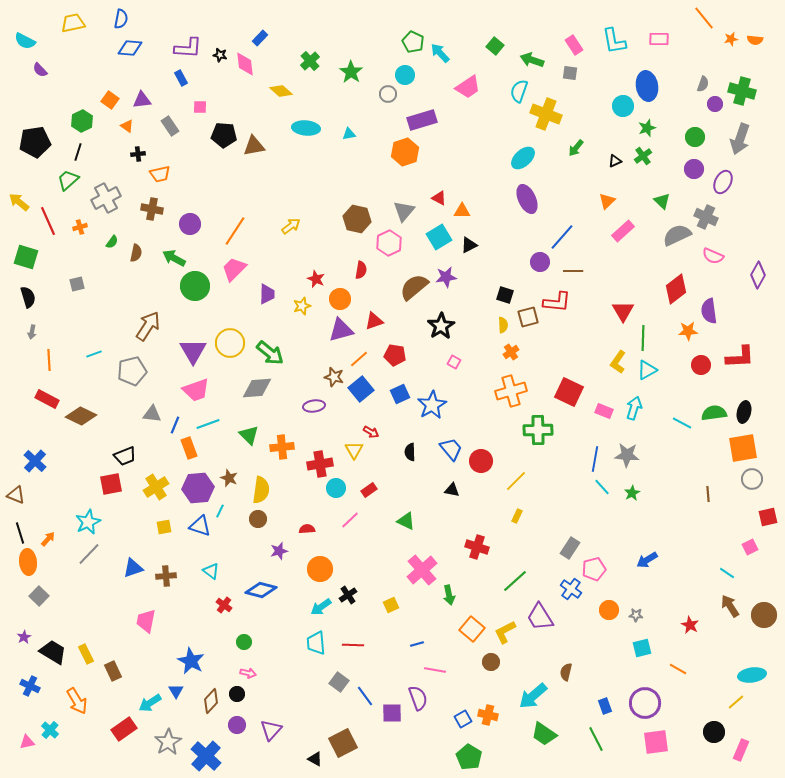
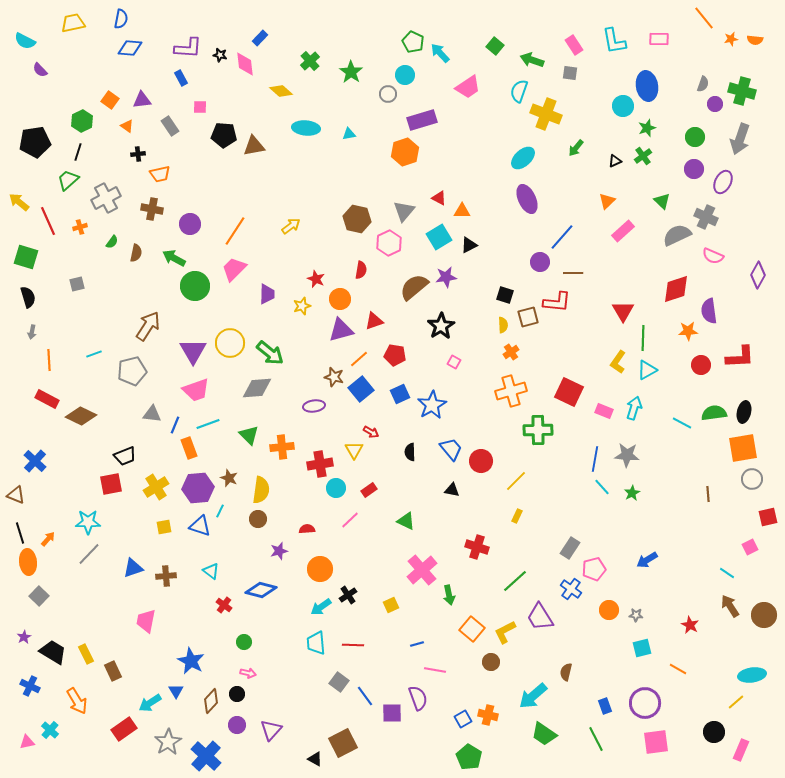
brown line at (573, 271): moved 2 px down
red diamond at (676, 289): rotated 20 degrees clockwise
cyan star at (88, 522): rotated 25 degrees clockwise
